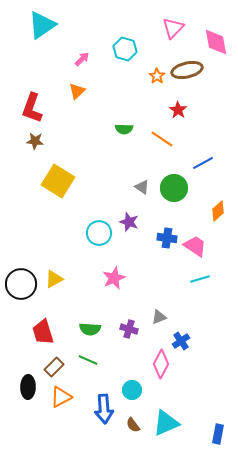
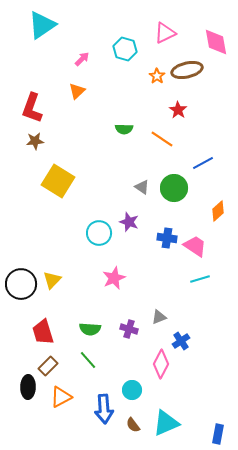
pink triangle at (173, 28): moved 8 px left, 5 px down; rotated 20 degrees clockwise
brown star at (35, 141): rotated 12 degrees counterclockwise
yellow triangle at (54, 279): moved 2 px left, 1 px down; rotated 18 degrees counterclockwise
green line at (88, 360): rotated 24 degrees clockwise
brown rectangle at (54, 367): moved 6 px left, 1 px up
